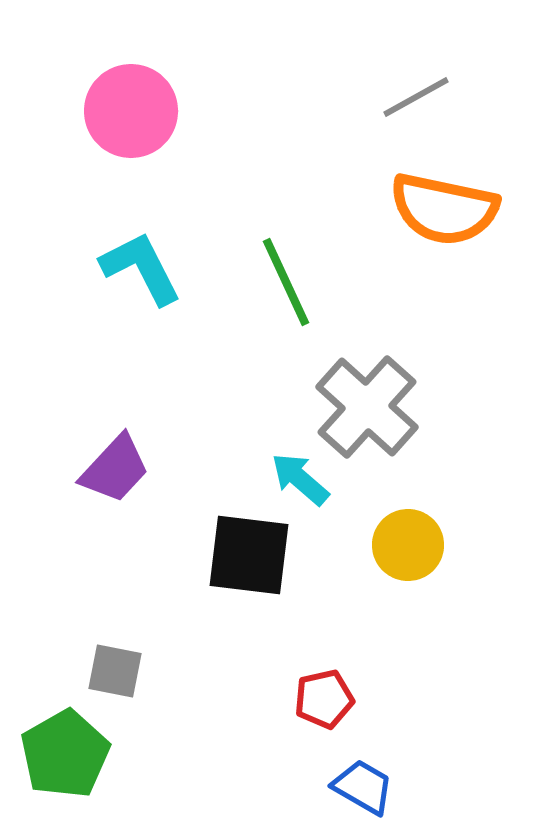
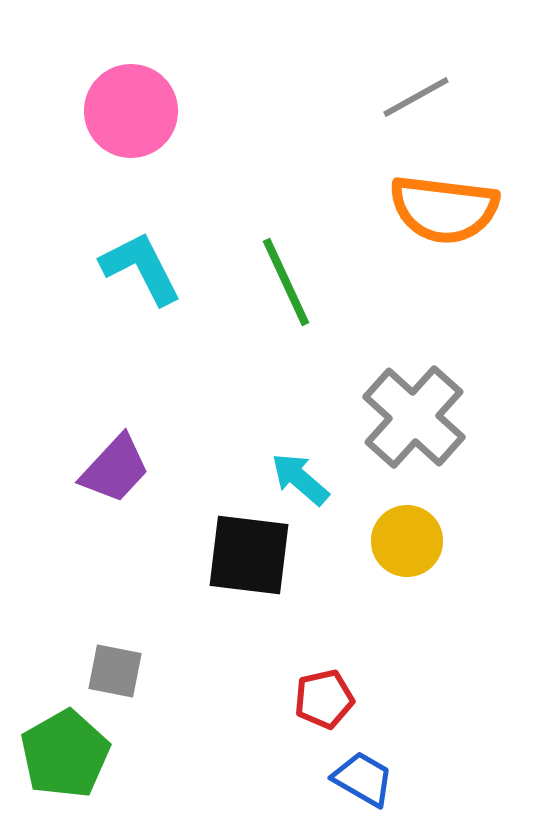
orange semicircle: rotated 5 degrees counterclockwise
gray cross: moved 47 px right, 10 px down
yellow circle: moved 1 px left, 4 px up
blue trapezoid: moved 8 px up
